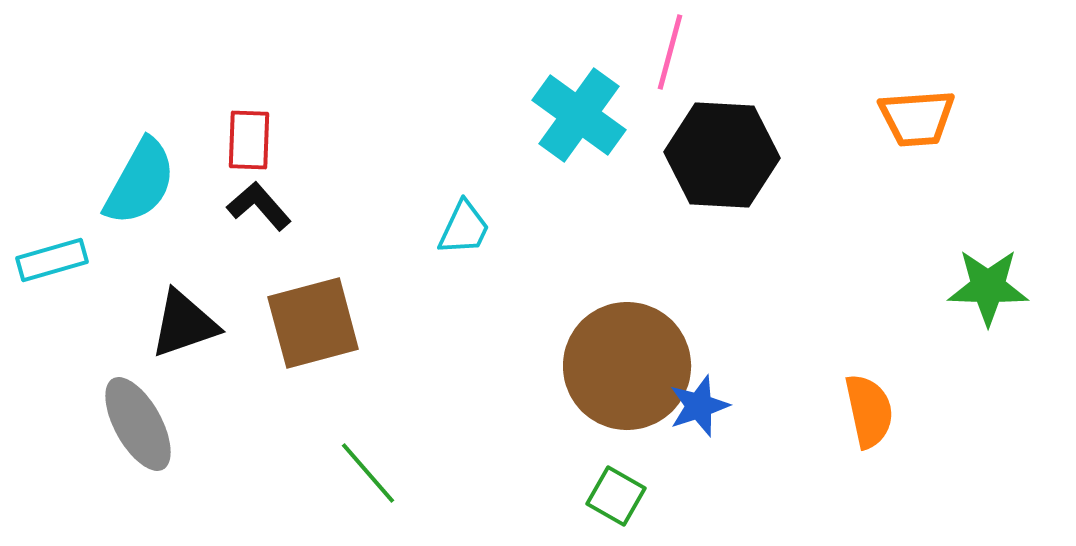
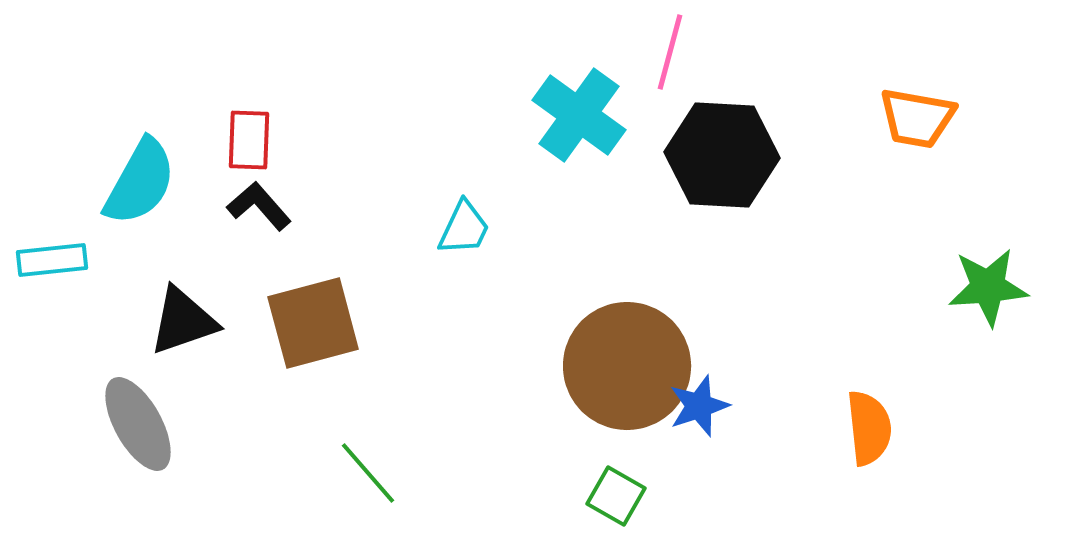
orange trapezoid: rotated 14 degrees clockwise
cyan rectangle: rotated 10 degrees clockwise
green star: rotated 6 degrees counterclockwise
black triangle: moved 1 px left, 3 px up
orange semicircle: moved 17 px down; rotated 6 degrees clockwise
